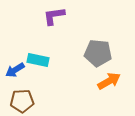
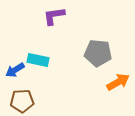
orange arrow: moved 9 px right, 1 px down
